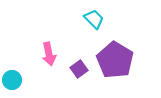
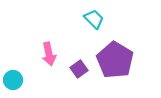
cyan circle: moved 1 px right
